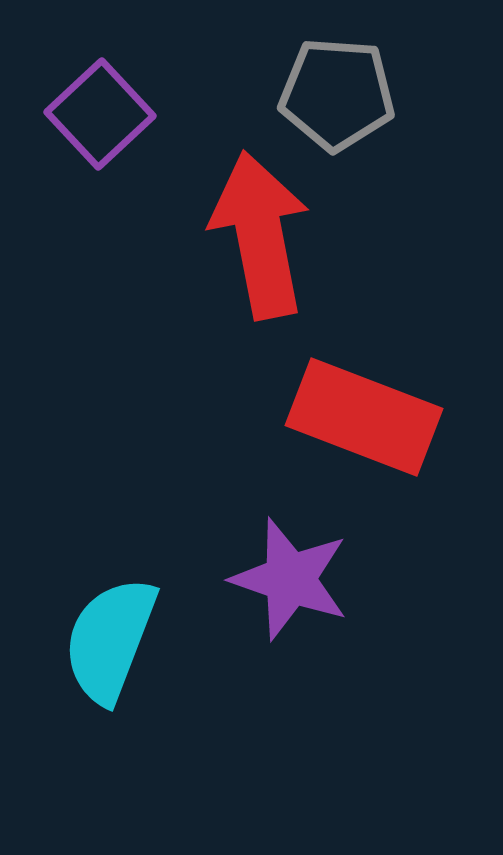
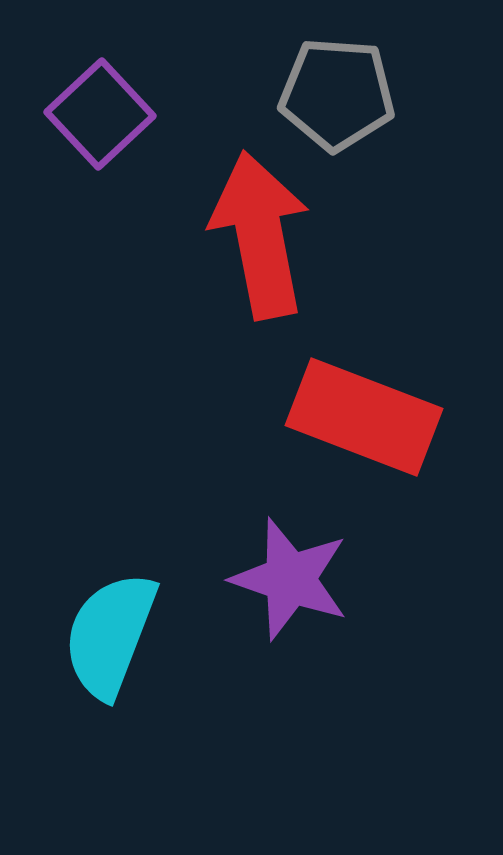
cyan semicircle: moved 5 px up
